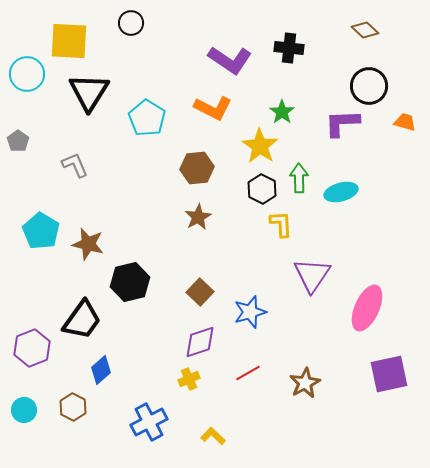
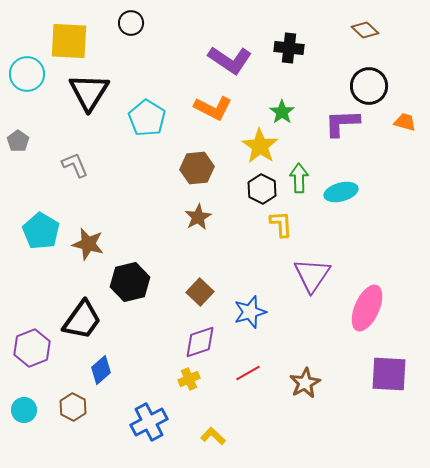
purple square at (389, 374): rotated 15 degrees clockwise
